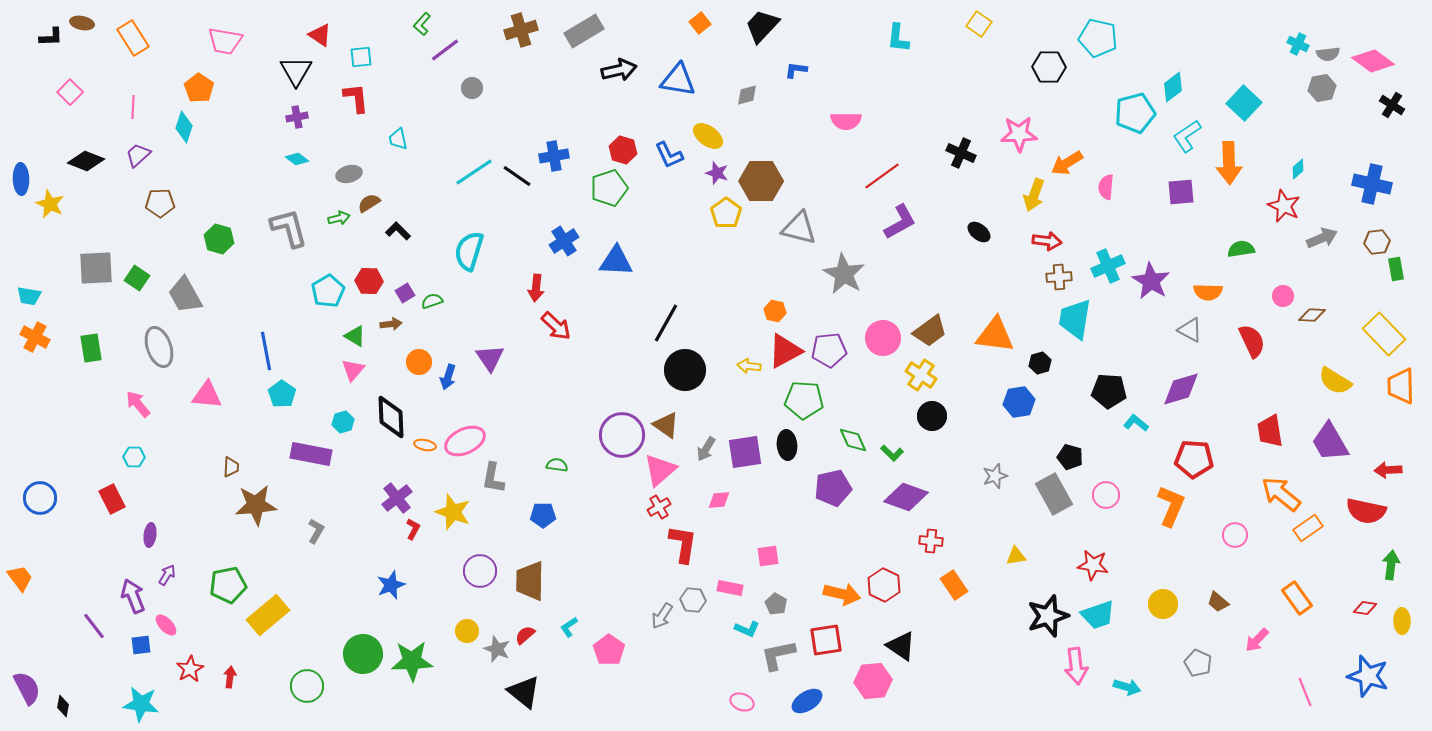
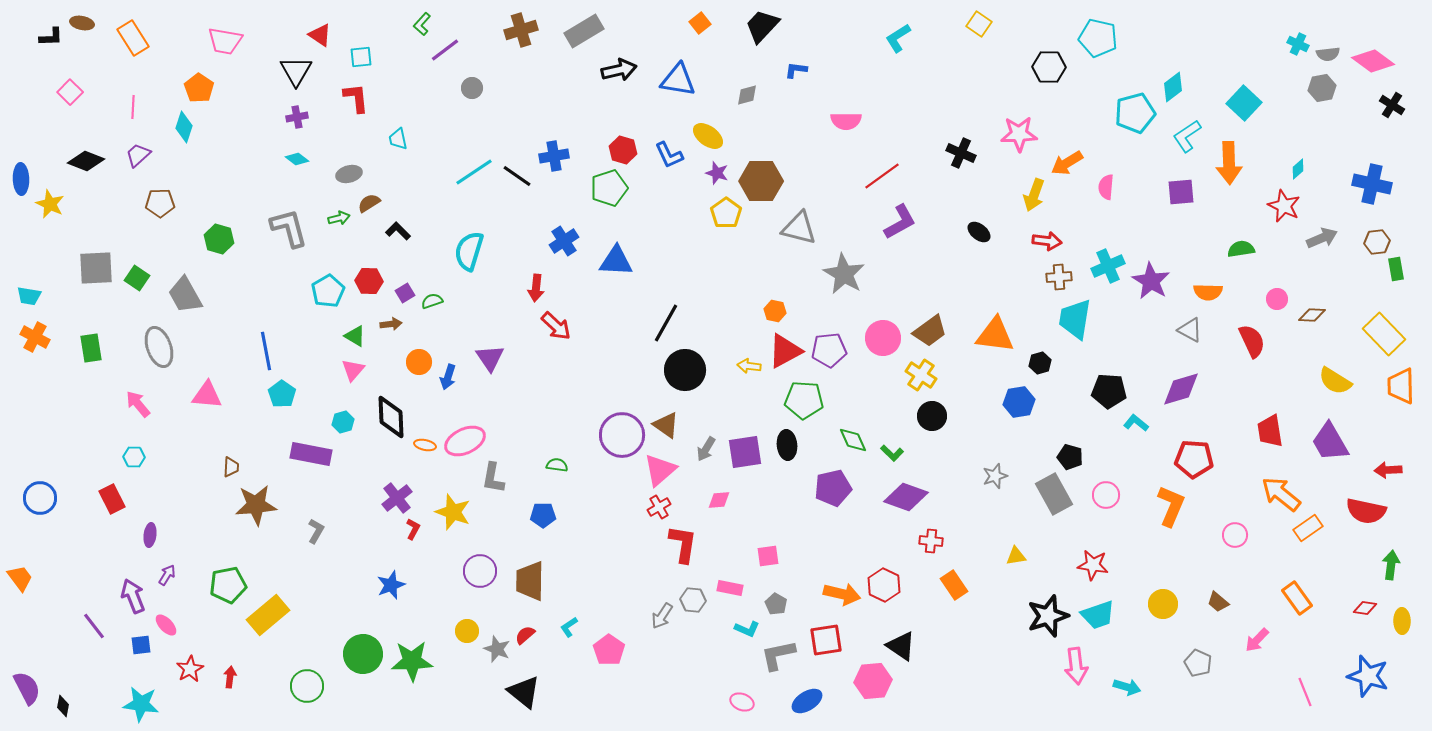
cyan L-shape at (898, 38): rotated 52 degrees clockwise
pink circle at (1283, 296): moved 6 px left, 3 px down
